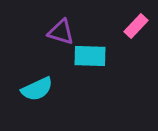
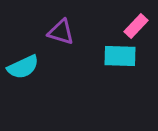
cyan rectangle: moved 30 px right
cyan semicircle: moved 14 px left, 22 px up
